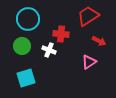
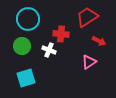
red trapezoid: moved 1 px left, 1 px down
